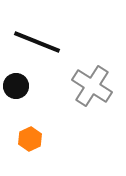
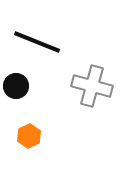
gray cross: rotated 18 degrees counterclockwise
orange hexagon: moved 1 px left, 3 px up
